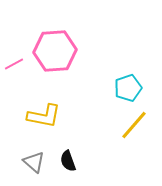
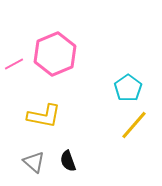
pink hexagon: moved 3 px down; rotated 18 degrees counterclockwise
cyan pentagon: rotated 16 degrees counterclockwise
